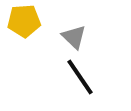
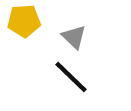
black line: moved 9 px left; rotated 12 degrees counterclockwise
